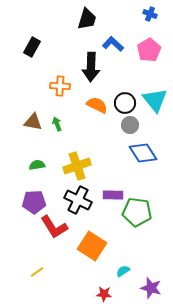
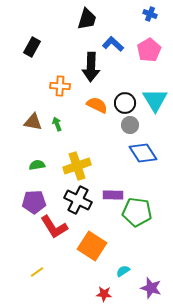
cyan triangle: rotated 8 degrees clockwise
